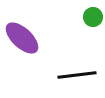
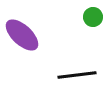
purple ellipse: moved 3 px up
